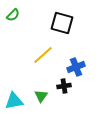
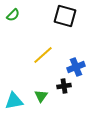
black square: moved 3 px right, 7 px up
